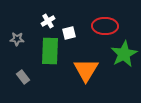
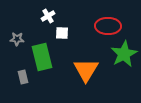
white cross: moved 5 px up
red ellipse: moved 3 px right
white square: moved 7 px left; rotated 16 degrees clockwise
green rectangle: moved 8 px left, 6 px down; rotated 16 degrees counterclockwise
gray rectangle: rotated 24 degrees clockwise
